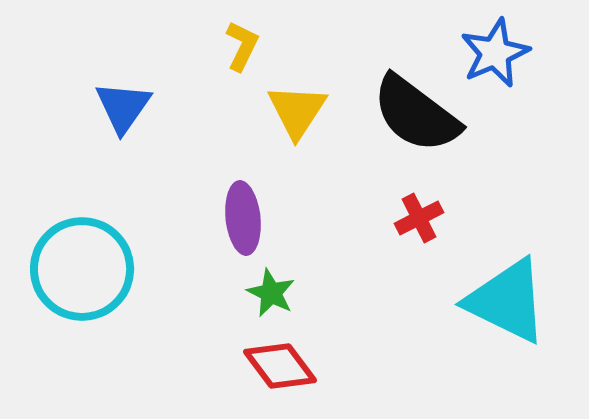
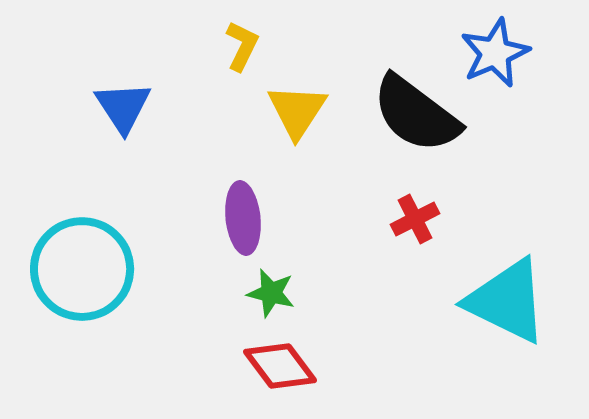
blue triangle: rotated 8 degrees counterclockwise
red cross: moved 4 px left, 1 px down
green star: rotated 12 degrees counterclockwise
